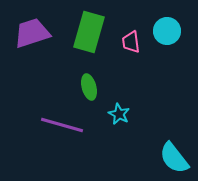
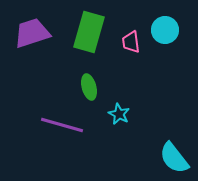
cyan circle: moved 2 px left, 1 px up
